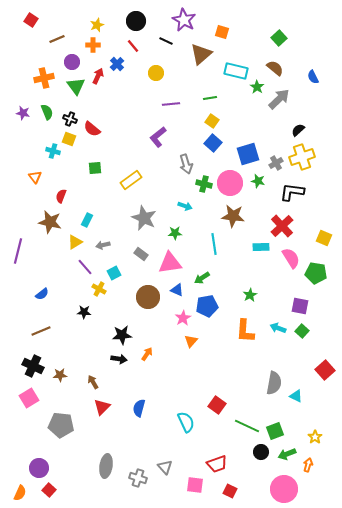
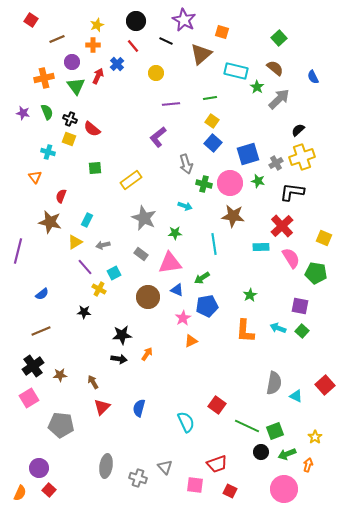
cyan cross at (53, 151): moved 5 px left, 1 px down
orange triangle at (191, 341): rotated 24 degrees clockwise
black cross at (33, 366): rotated 30 degrees clockwise
red square at (325, 370): moved 15 px down
